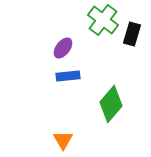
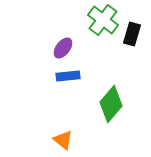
orange triangle: rotated 20 degrees counterclockwise
